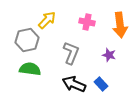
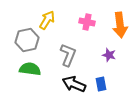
yellow arrow: rotated 12 degrees counterclockwise
gray L-shape: moved 3 px left, 2 px down
blue rectangle: rotated 32 degrees clockwise
